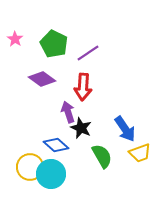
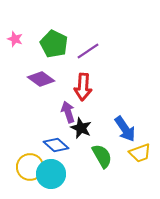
pink star: rotated 14 degrees counterclockwise
purple line: moved 2 px up
purple diamond: moved 1 px left
